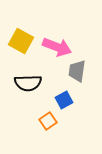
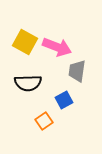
yellow square: moved 4 px right, 1 px down
orange square: moved 4 px left
